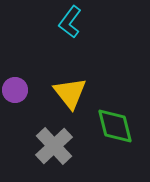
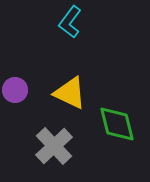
yellow triangle: rotated 27 degrees counterclockwise
green diamond: moved 2 px right, 2 px up
